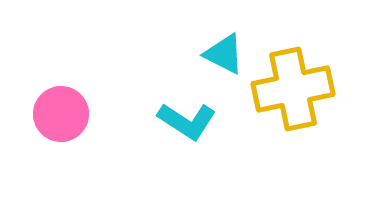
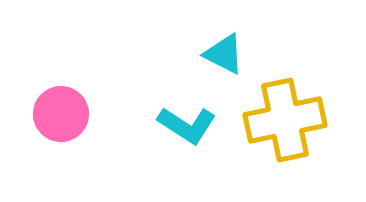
yellow cross: moved 8 px left, 31 px down
cyan L-shape: moved 4 px down
